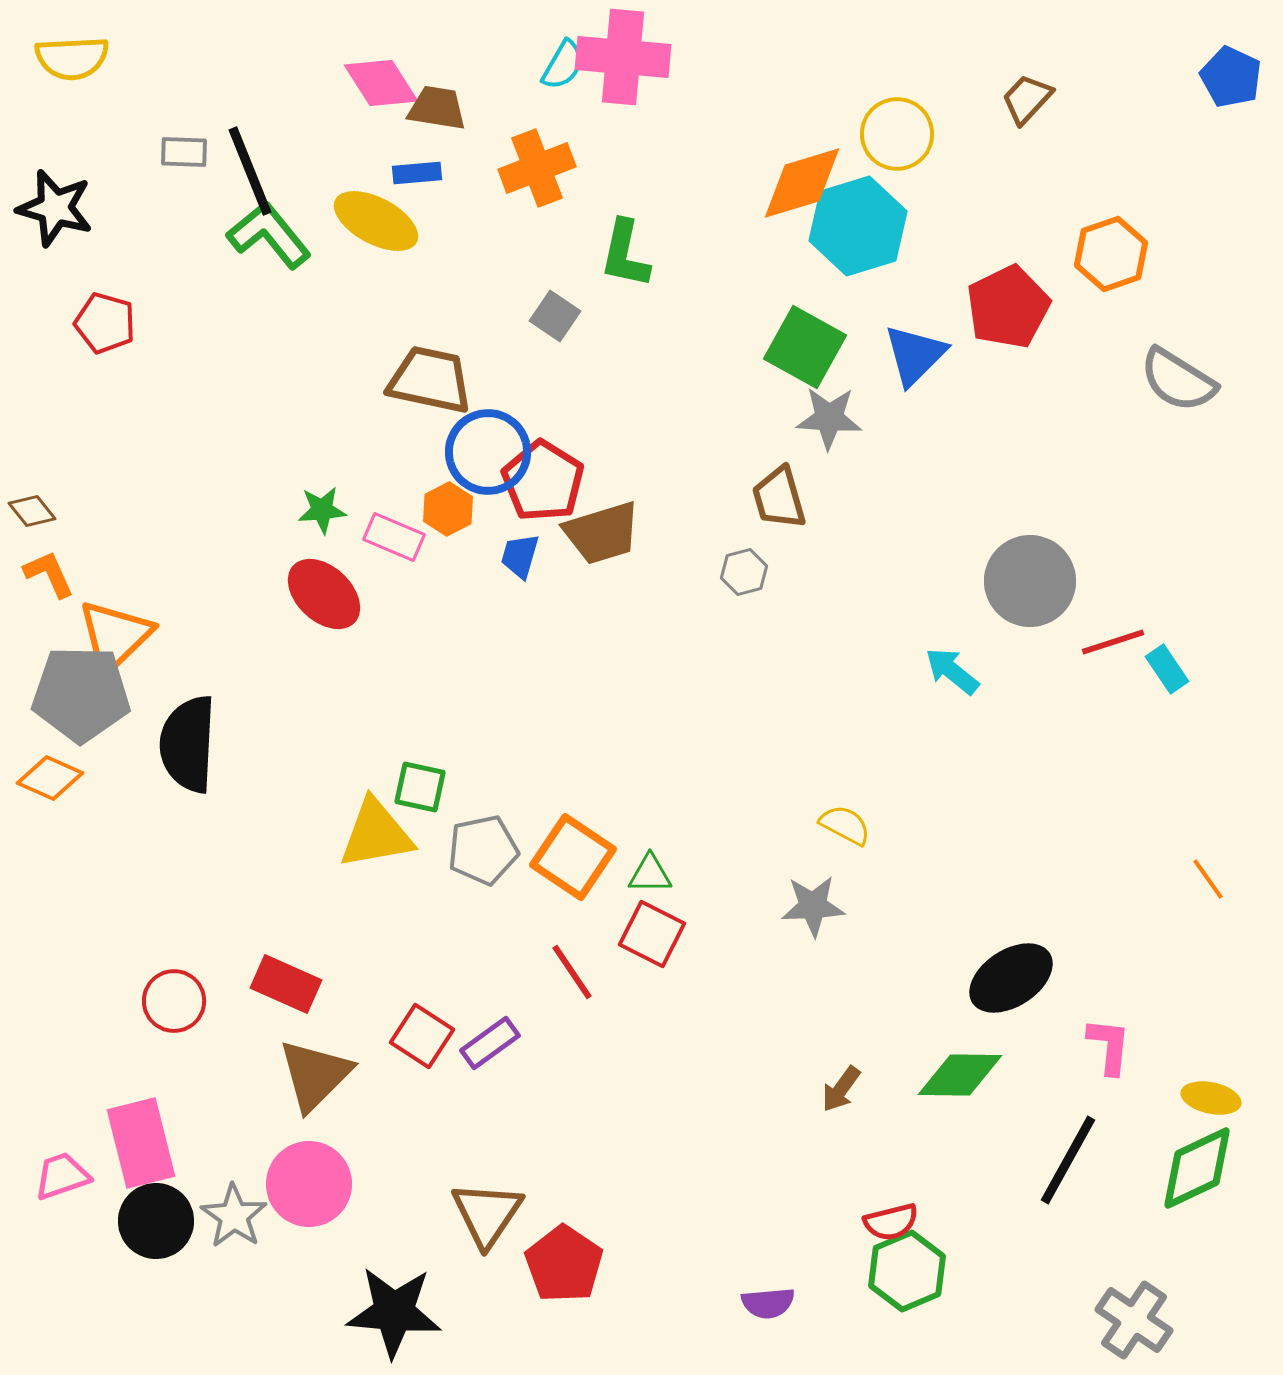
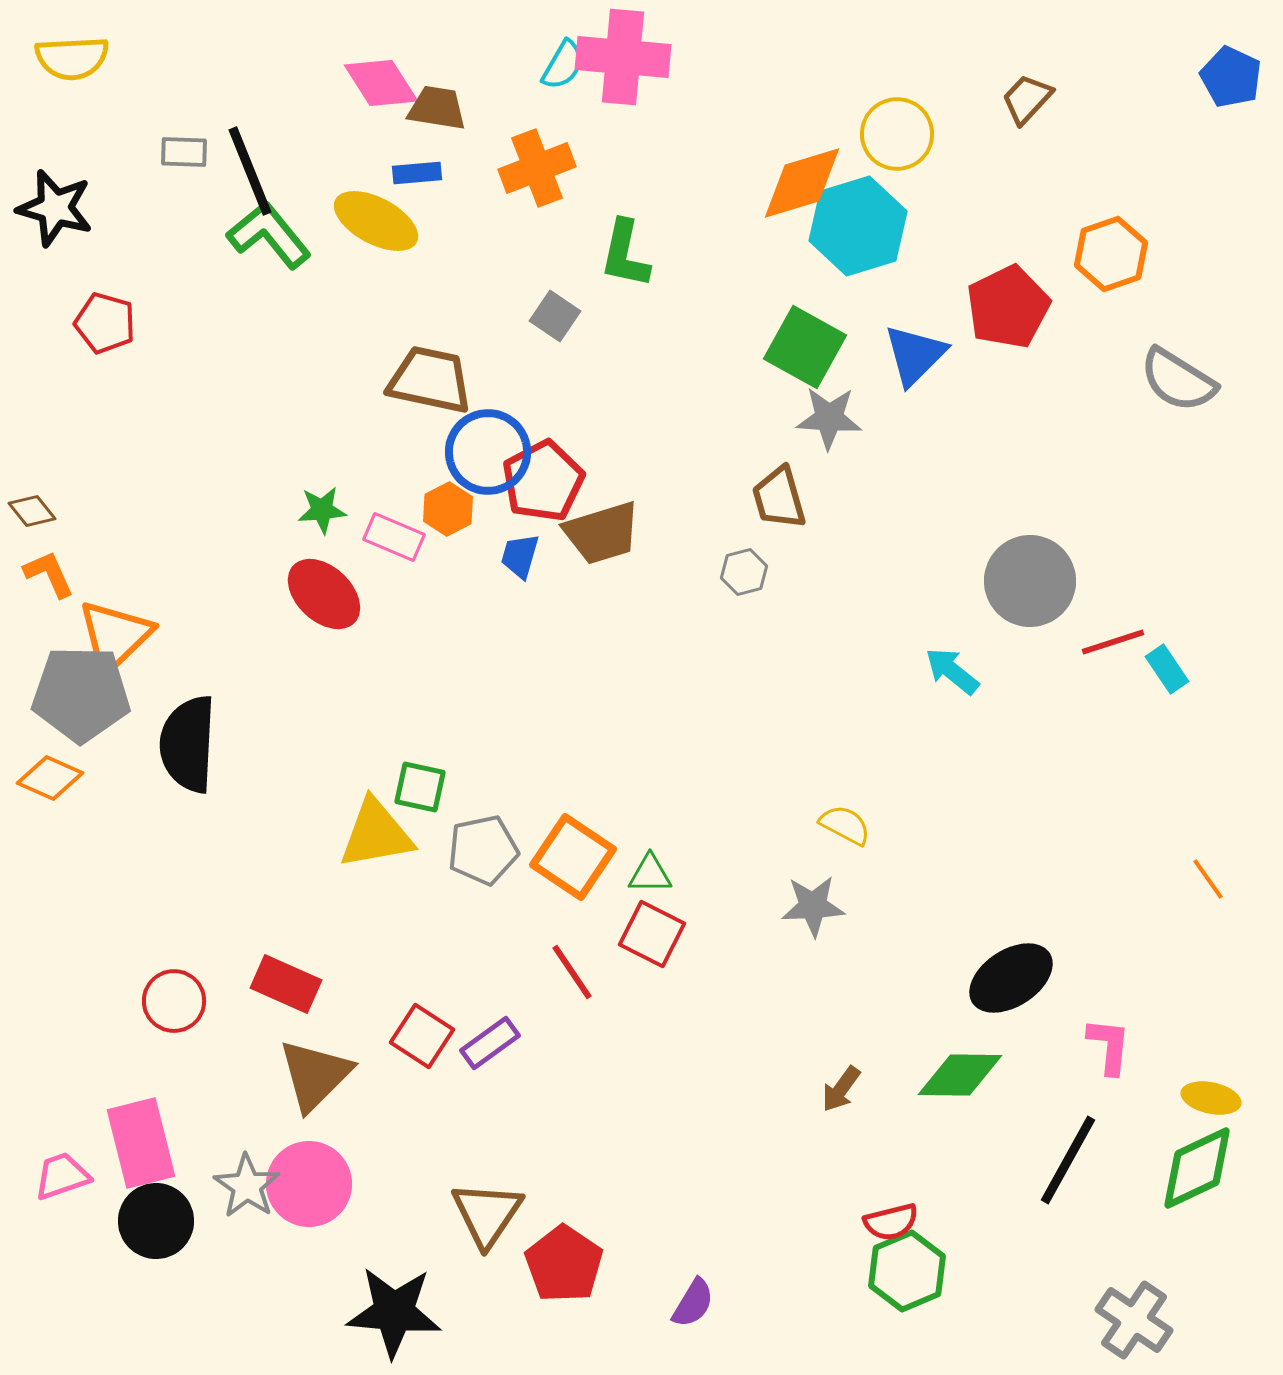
red pentagon at (543, 481): rotated 12 degrees clockwise
gray star at (234, 1216): moved 13 px right, 30 px up
purple semicircle at (768, 1303): moved 75 px left; rotated 54 degrees counterclockwise
